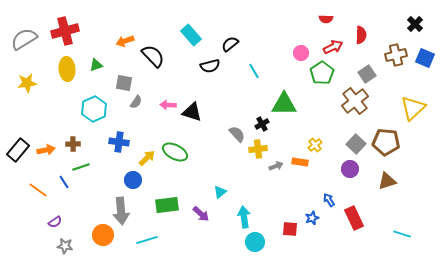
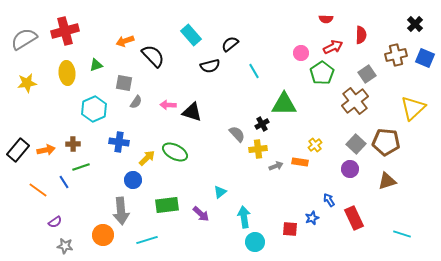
yellow ellipse at (67, 69): moved 4 px down
